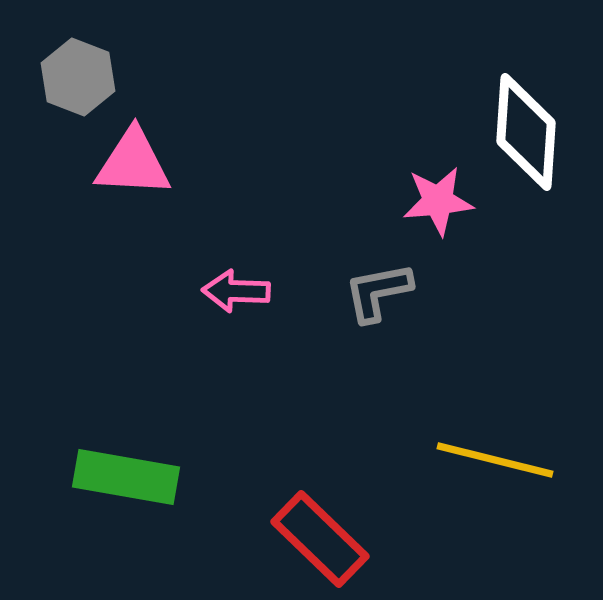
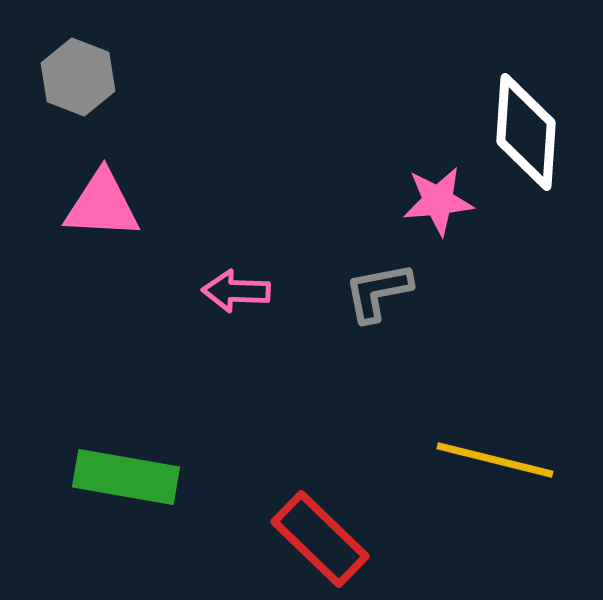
pink triangle: moved 31 px left, 42 px down
